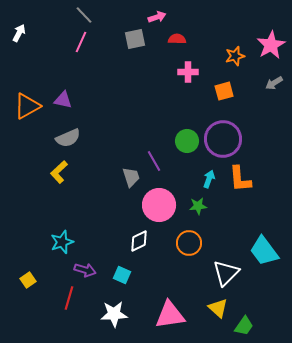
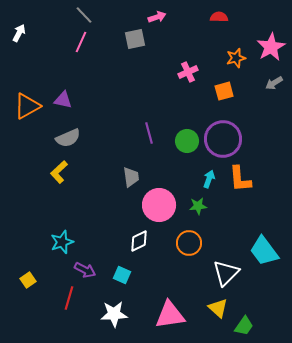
red semicircle: moved 42 px right, 22 px up
pink star: moved 2 px down
orange star: moved 1 px right, 2 px down
pink cross: rotated 24 degrees counterclockwise
purple line: moved 5 px left, 28 px up; rotated 15 degrees clockwise
gray trapezoid: rotated 10 degrees clockwise
purple arrow: rotated 10 degrees clockwise
